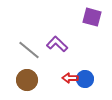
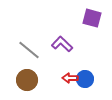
purple square: moved 1 px down
purple L-shape: moved 5 px right
